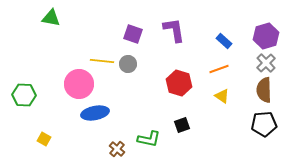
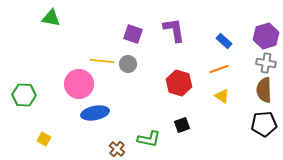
gray cross: rotated 36 degrees counterclockwise
